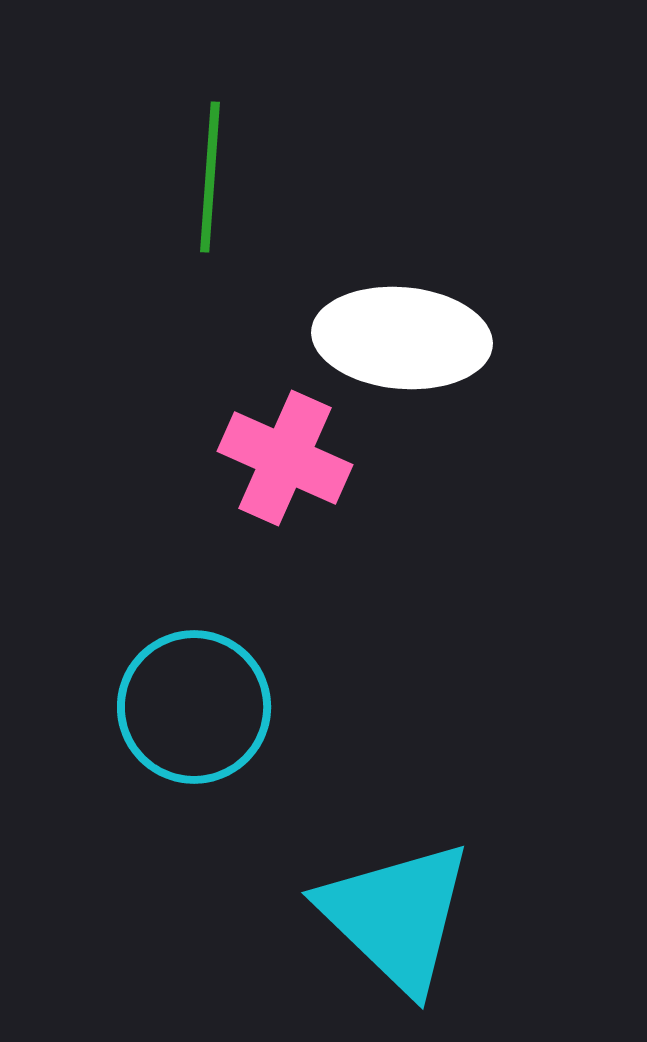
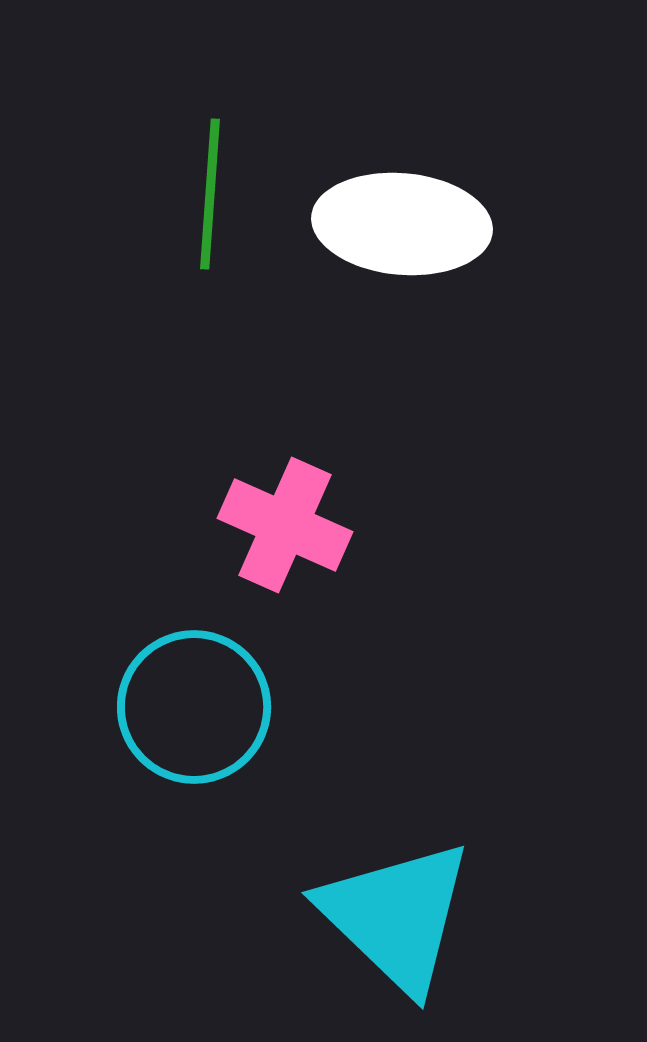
green line: moved 17 px down
white ellipse: moved 114 px up
pink cross: moved 67 px down
